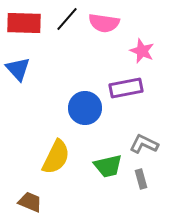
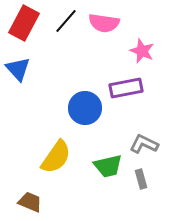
black line: moved 1 px left, 2 px down
red rectangle: rotated 64 degrees counterclockwise
yellow semicircle: rotated 9 degrees clockwise
